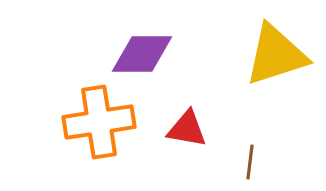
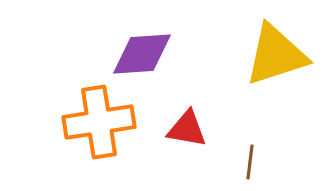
purple diamond: rotated 4 degrees counterclockwise
